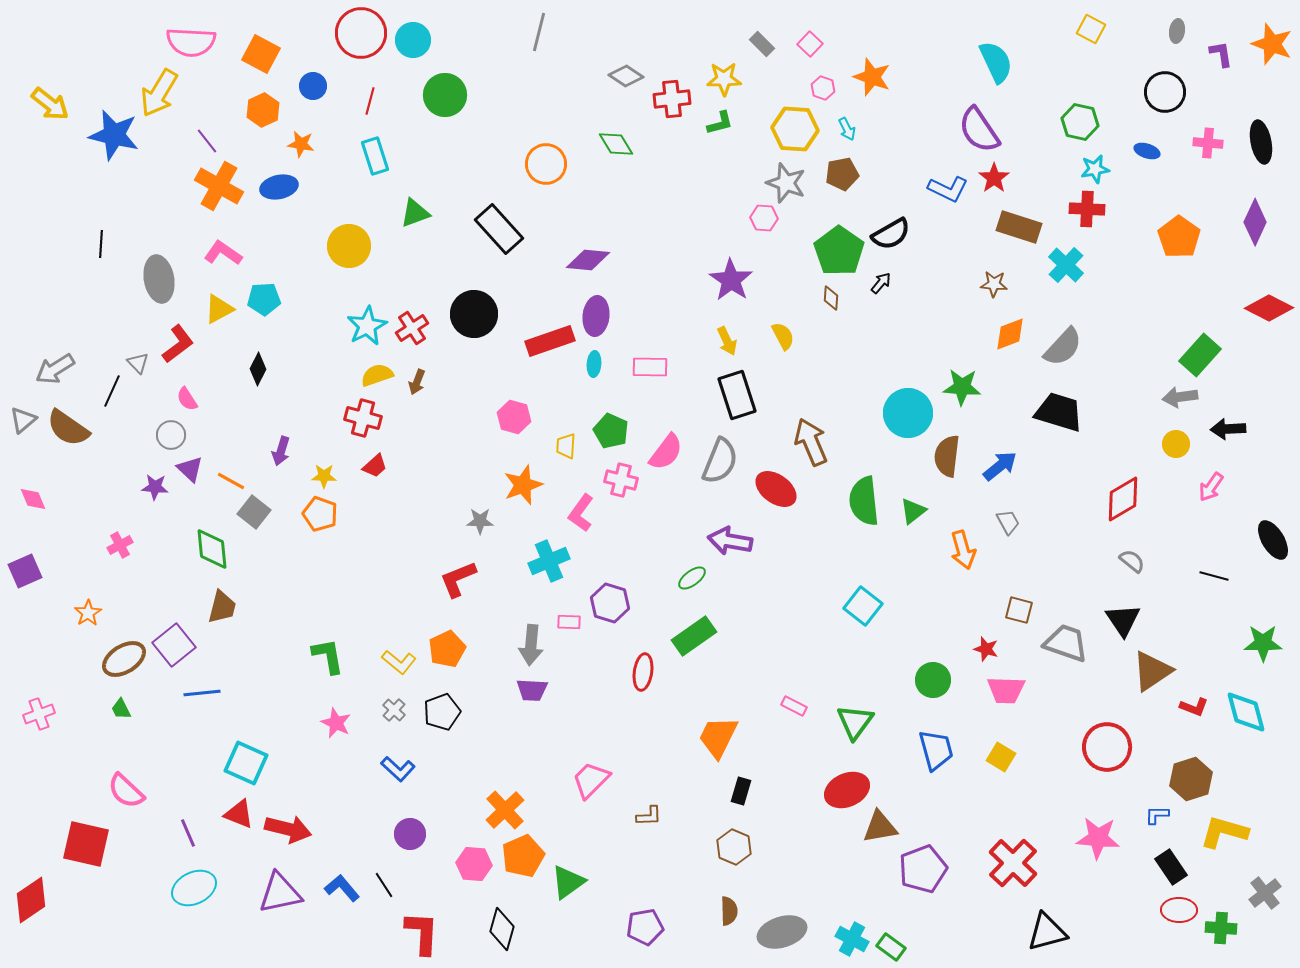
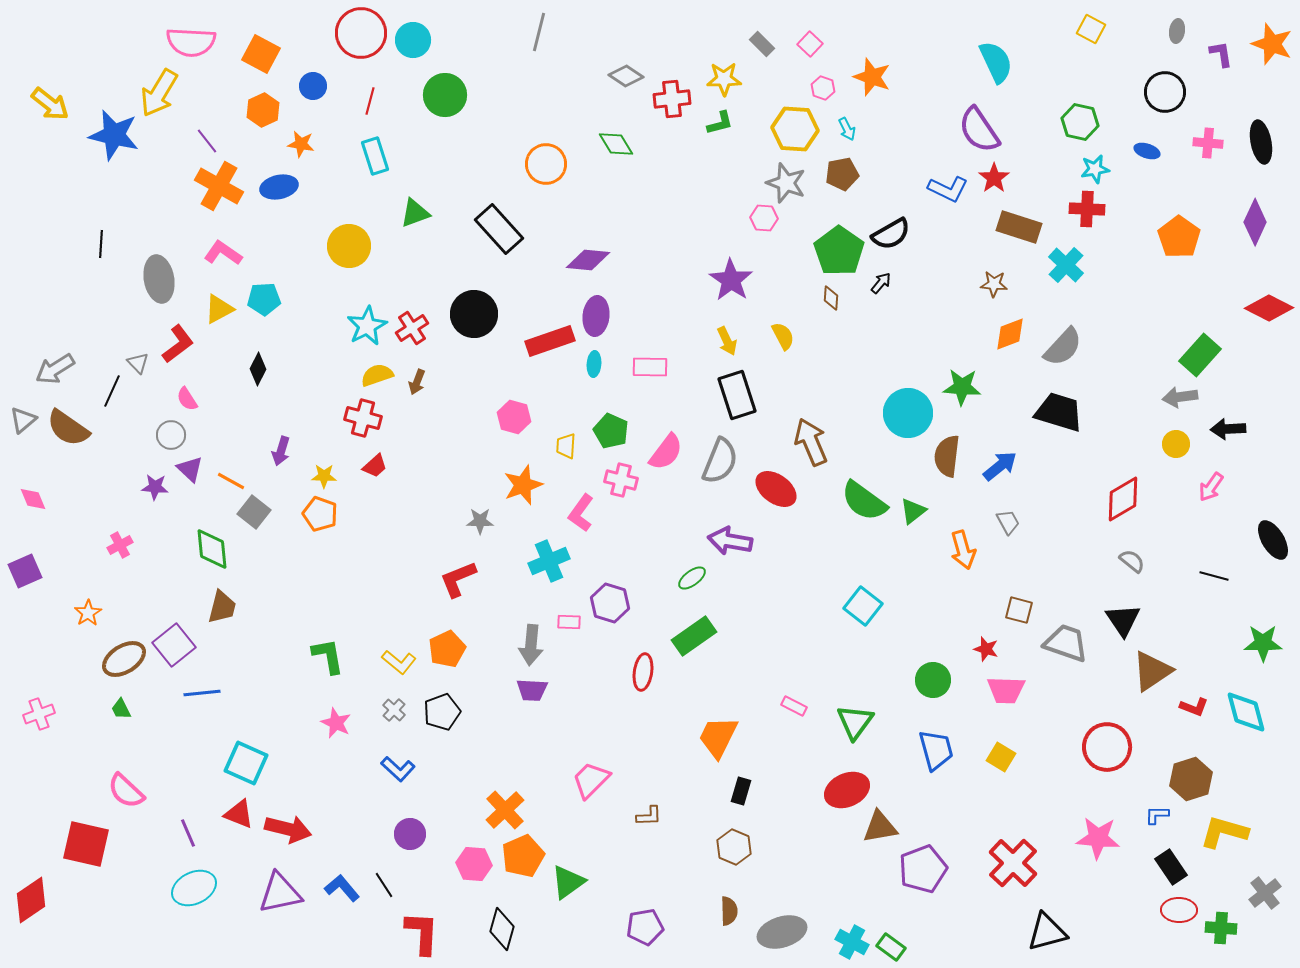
green semicircle at (864, 501): rotated 48 degrees counterclockwise
cyan cross at (852, 939): moved 3 px down
